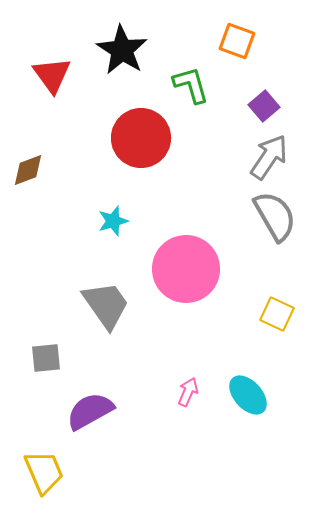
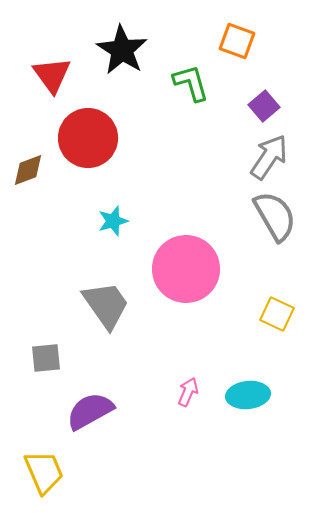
green L-shape: moved 2 px up
red circle: moved 53 px left
cyan ellipse: rotated 54 degrees counterclockwise
